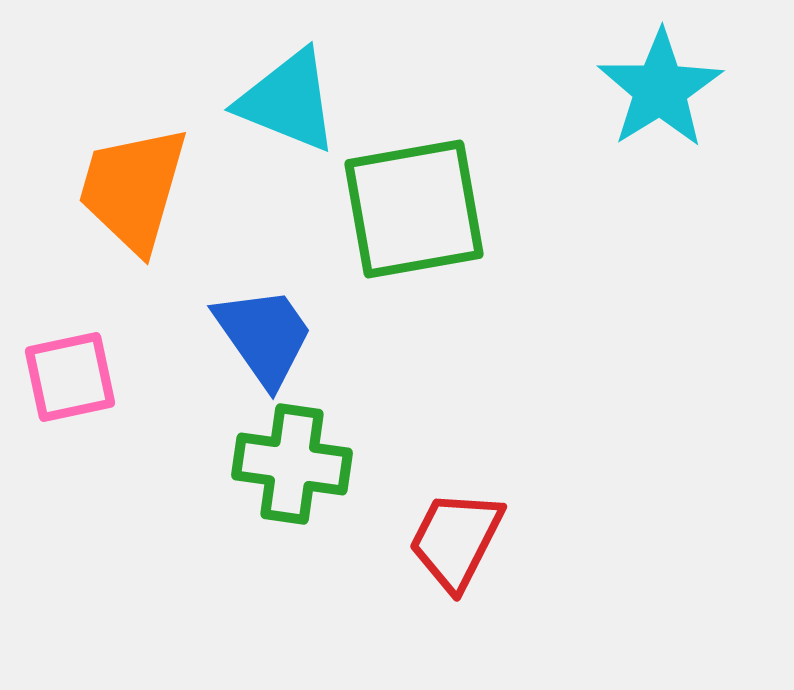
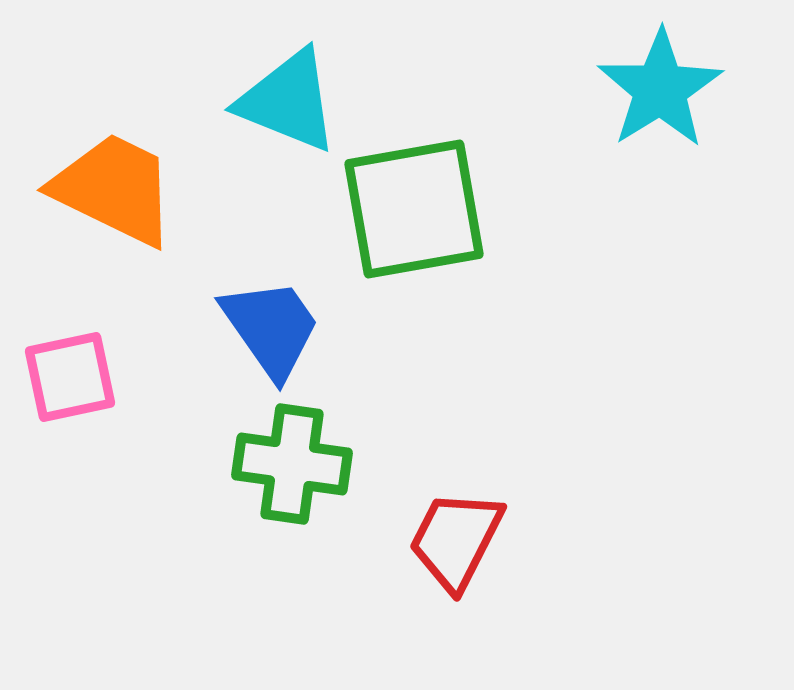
orange trapezoid: moved 19 px left; rotated 100 degrees clockwise
blue trapezoid: moved 7 px right, 8 px up
